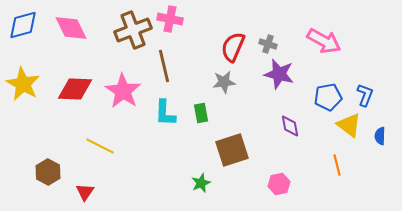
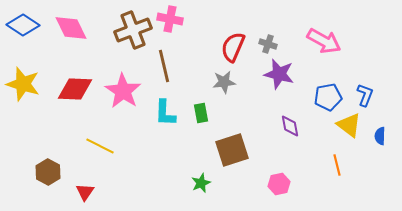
blue diamond: rotated 48 degrees clockwise
yellow star: rotated 12 degrees counterclockwise
